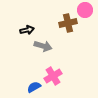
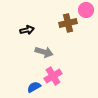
pink circle: moved 1 px right
gray arrow: moved 1 px right, 6 px down
